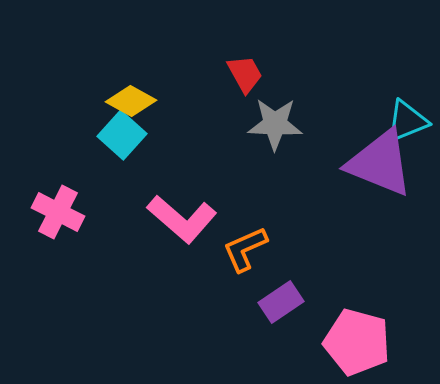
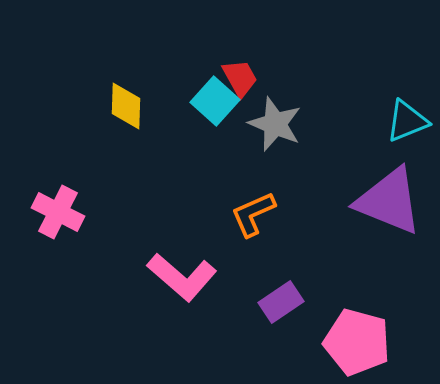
red trapezoid: moved 5 px left, 4 px down
yellow diamond: moved 5 px left, 5 px down; rotated 63 degrees clockwise
gray star: rotated 20 degrees clockwise
cyan square: moved 93 px right, 34 px up
purple triangle: moved 9 px right, 38 px down
pink L-shape: moved 58 px down
orange L-shape: moved 8 px right, 35 px up
